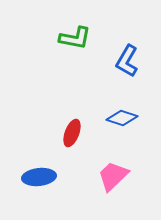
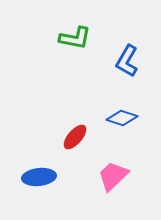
red ellipse: moved 3 px right, 4 px down; rotated 20 degrees clockwise
